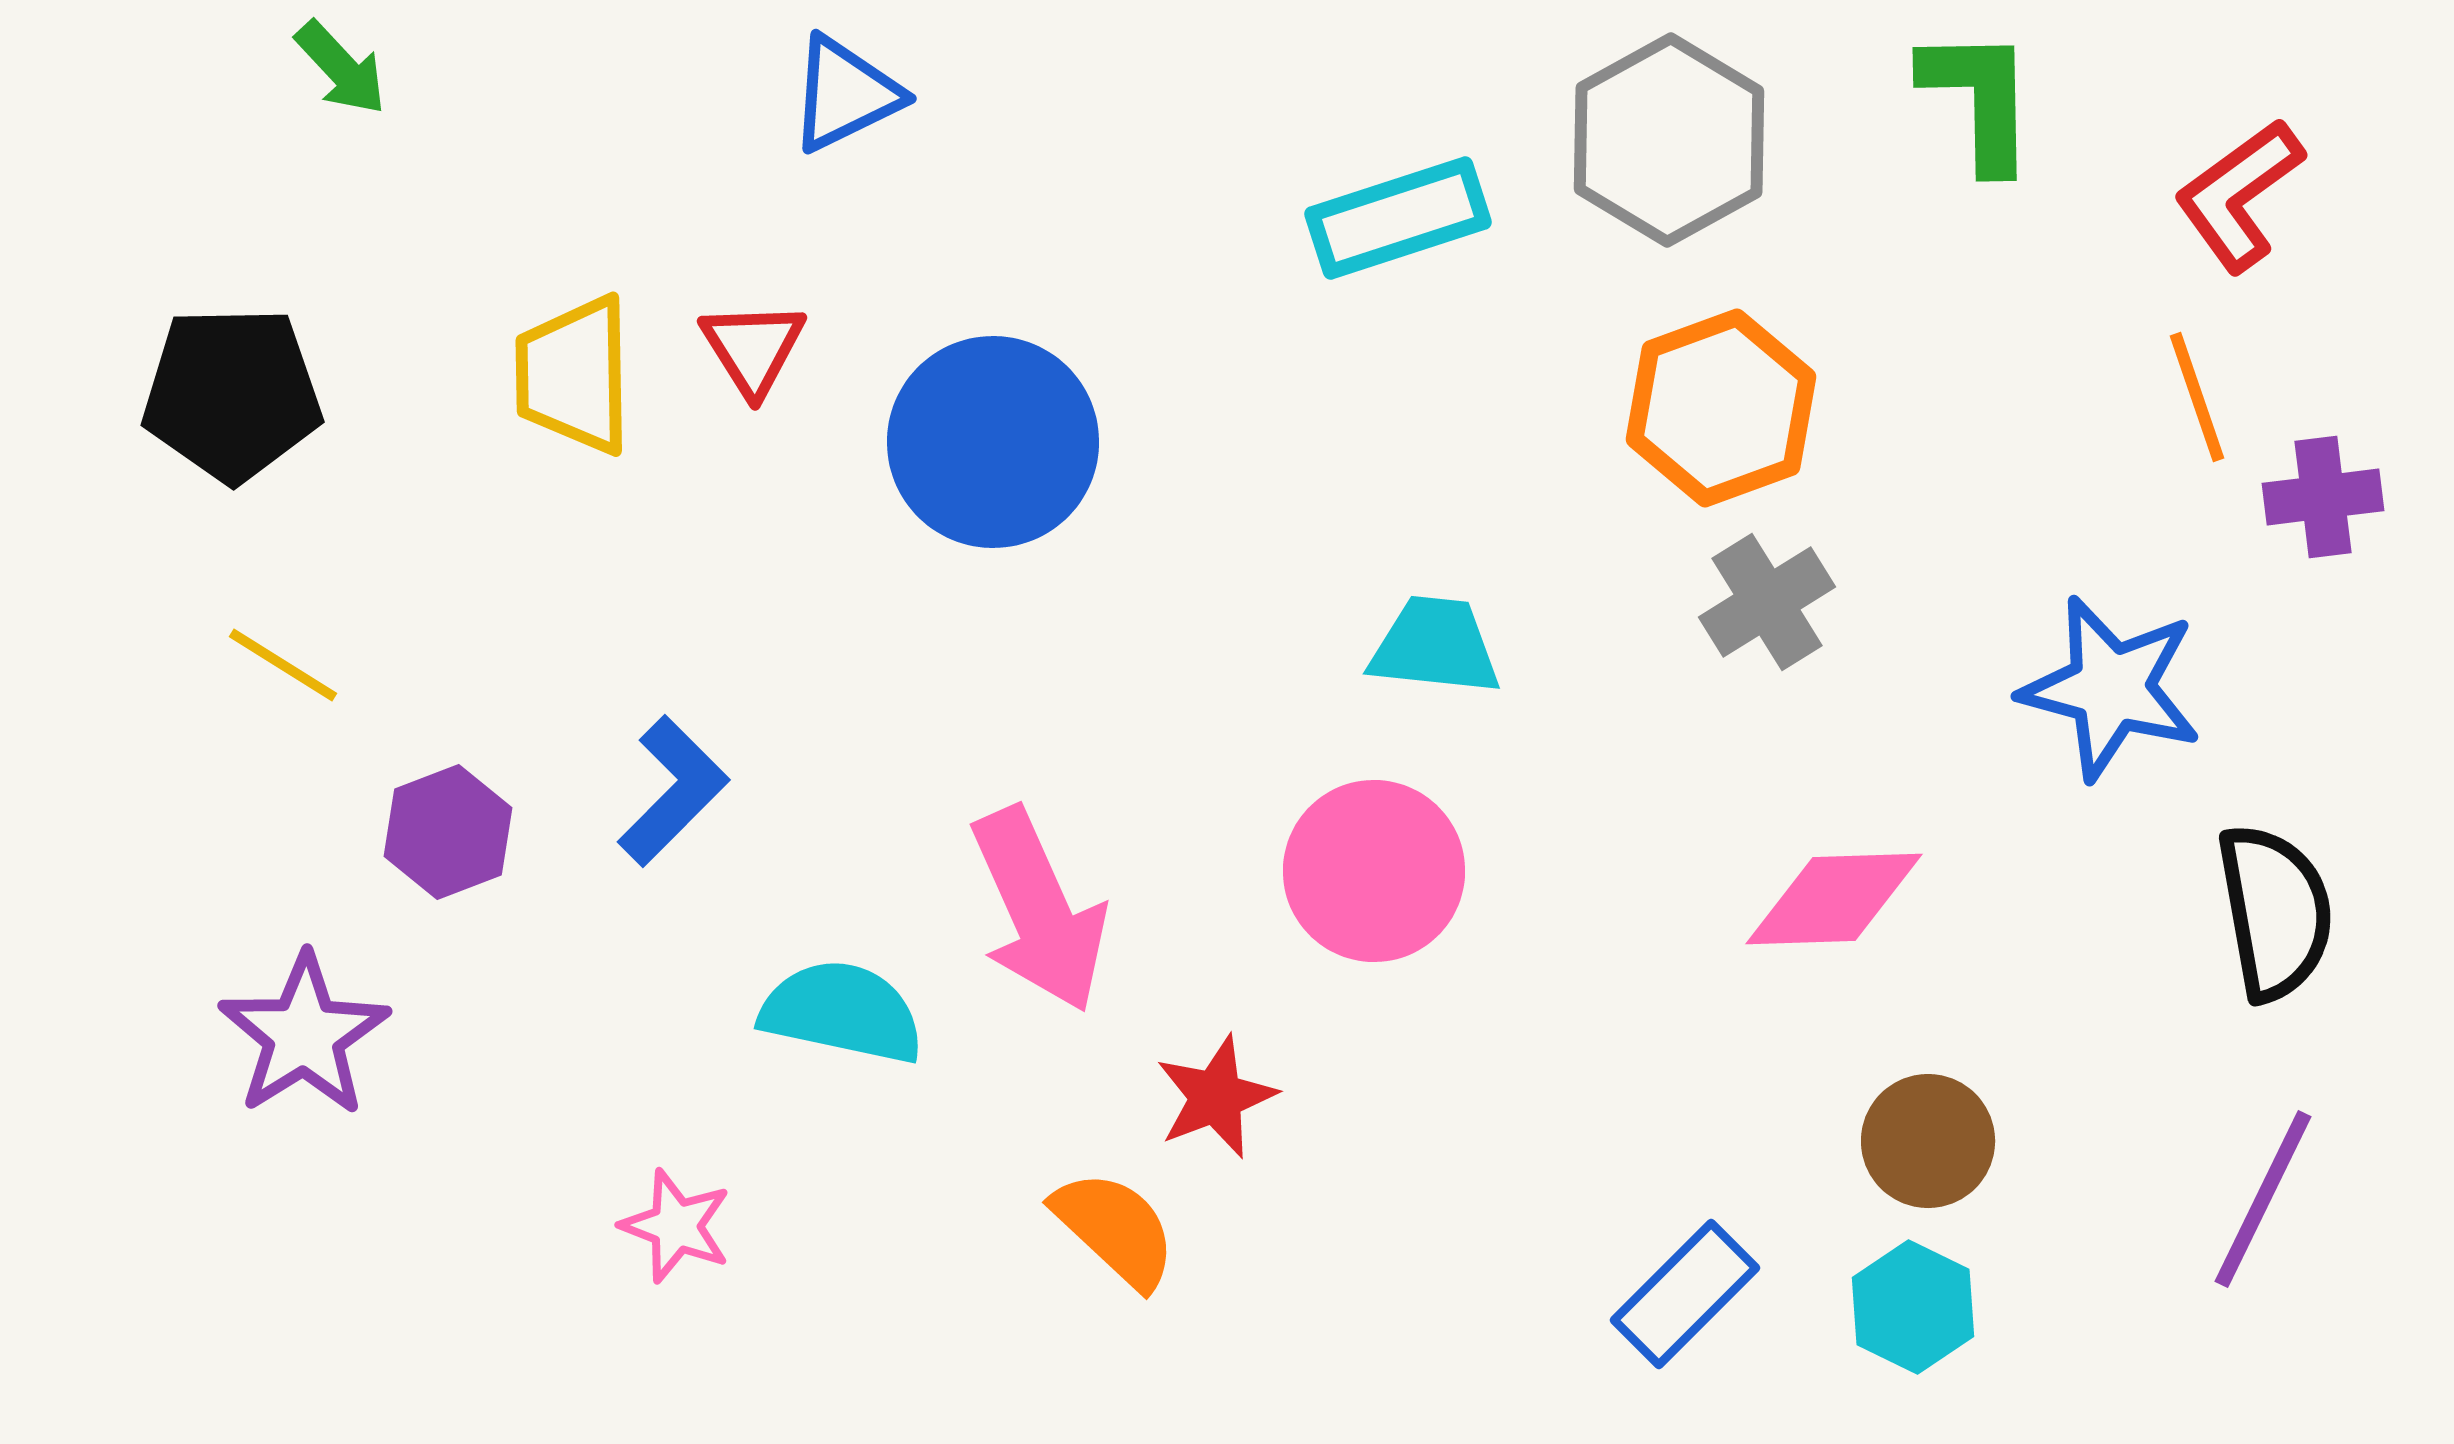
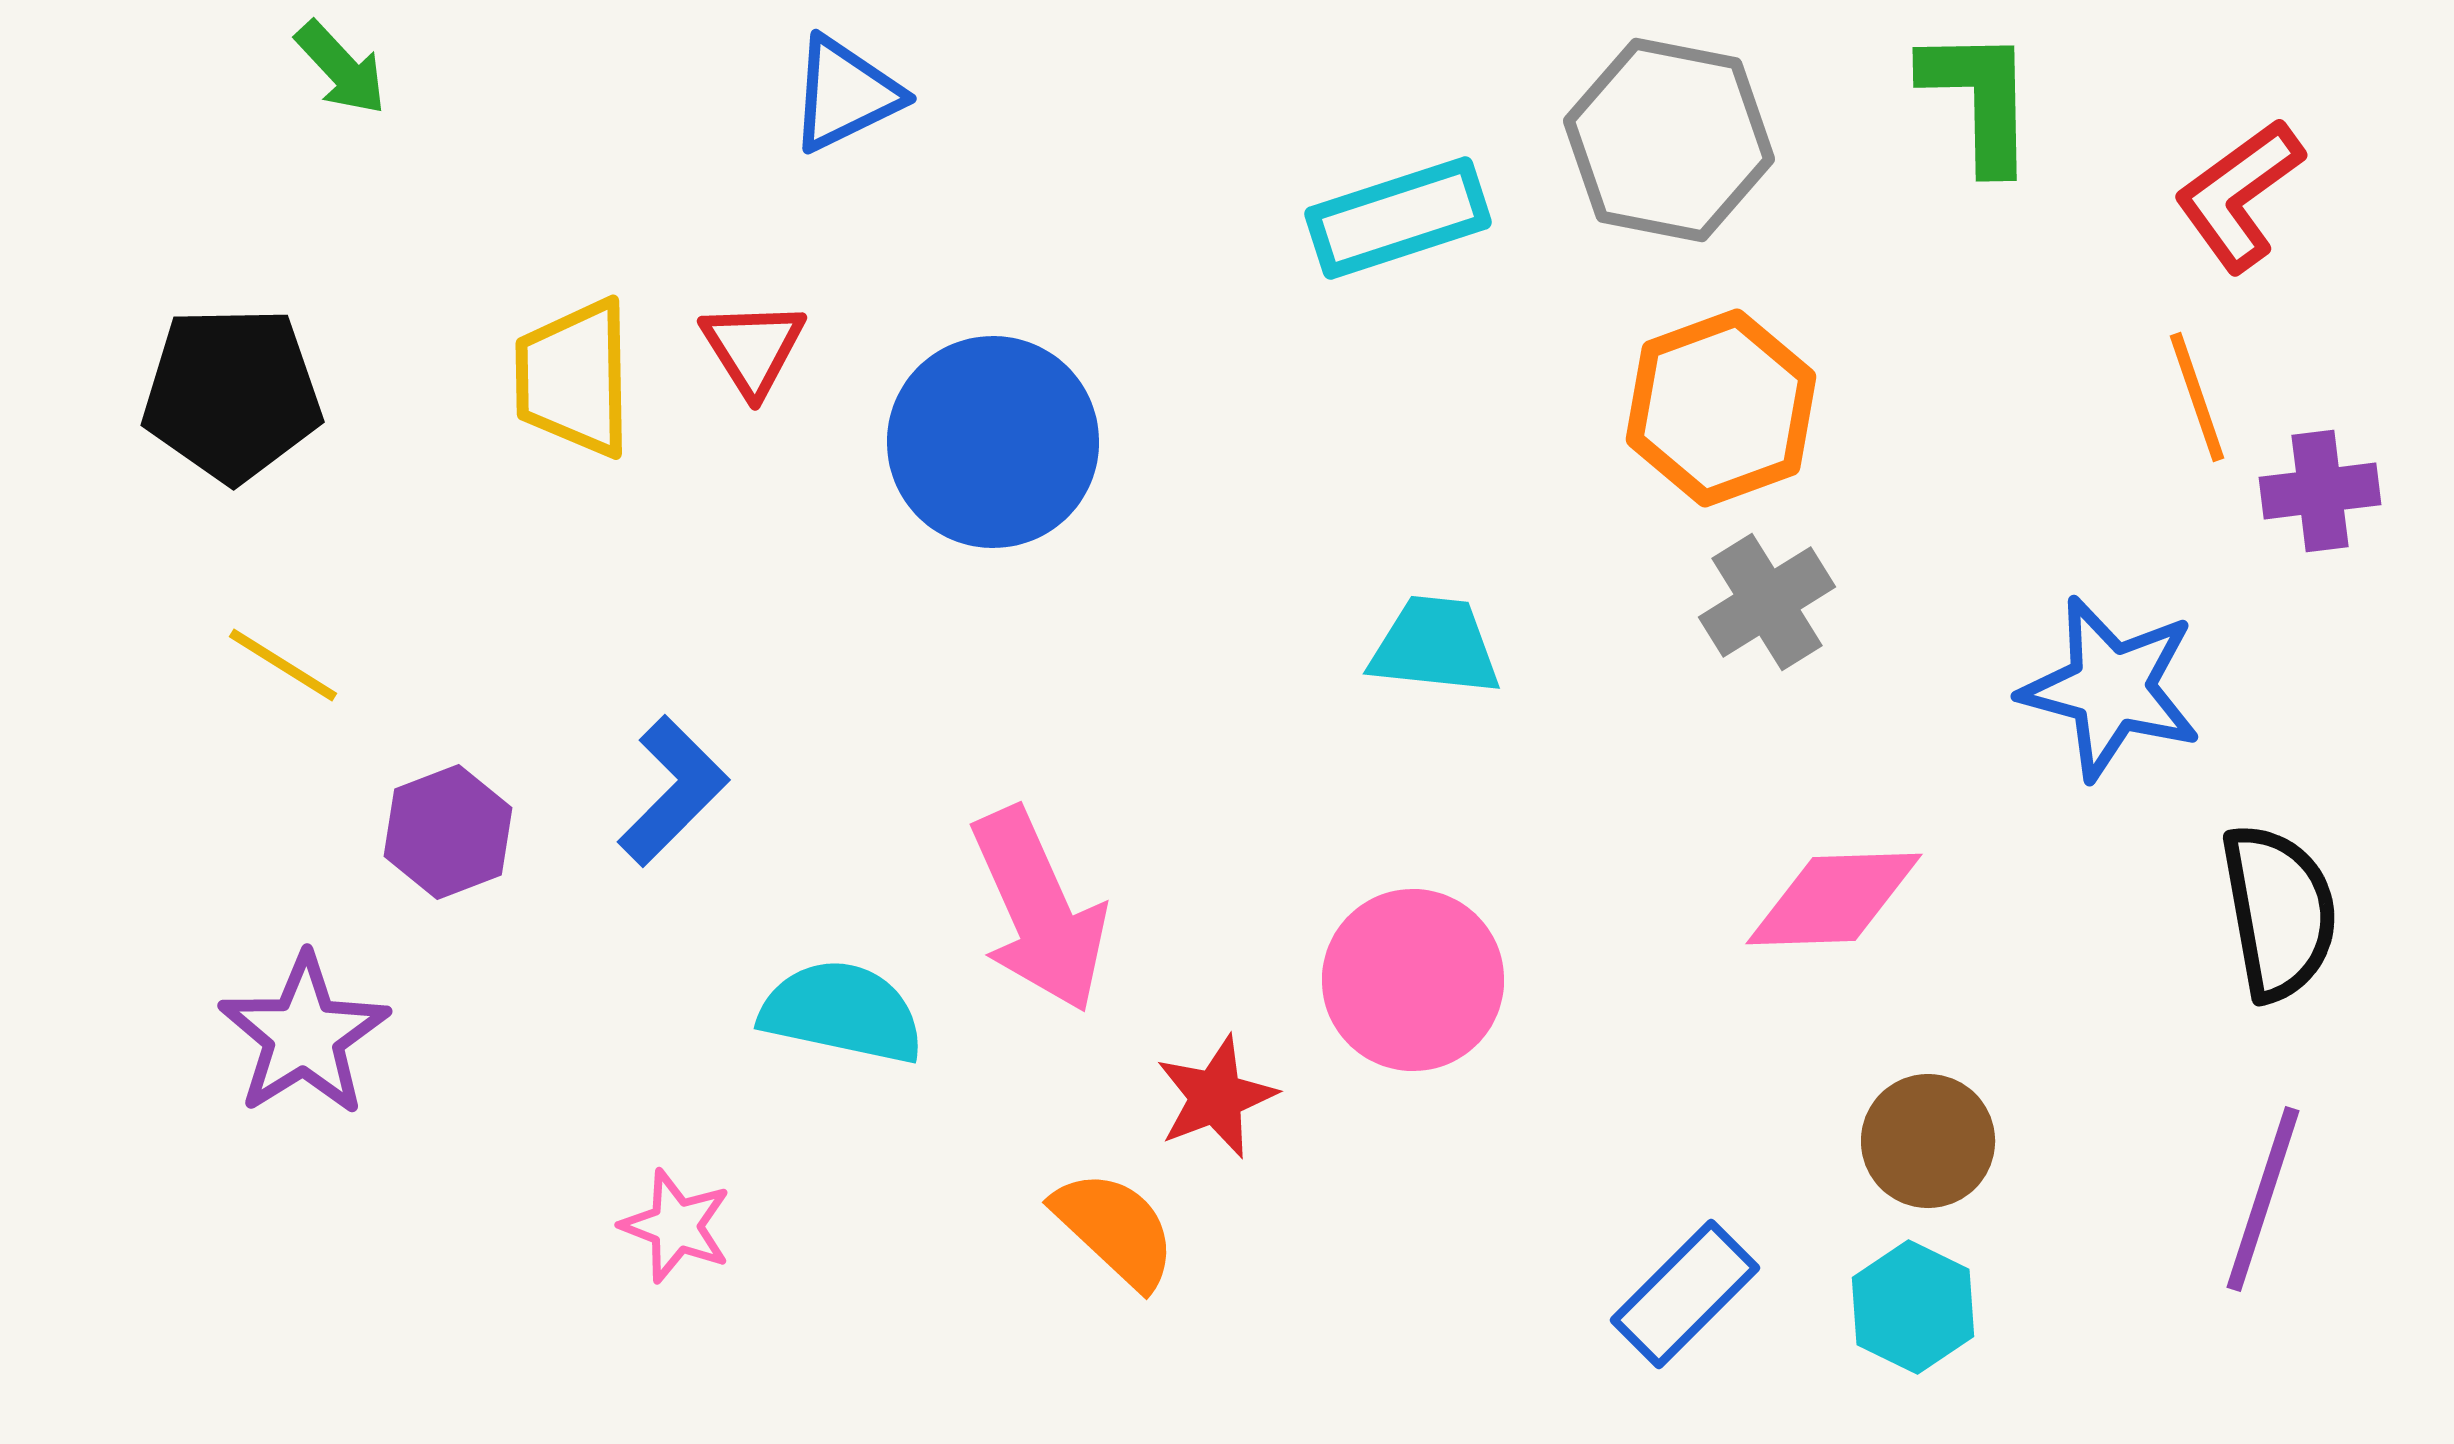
gray hexagon: rotated 20 degrees counterclockwise
yellow trapezoid: moved 3 px down
purple cross: moved 3 px left, 6 px up
pink circle: moved 39 px right, 109 px down
black semicircle: moved 4 px right
purple line: rotated 8 degrees counterclockwise
